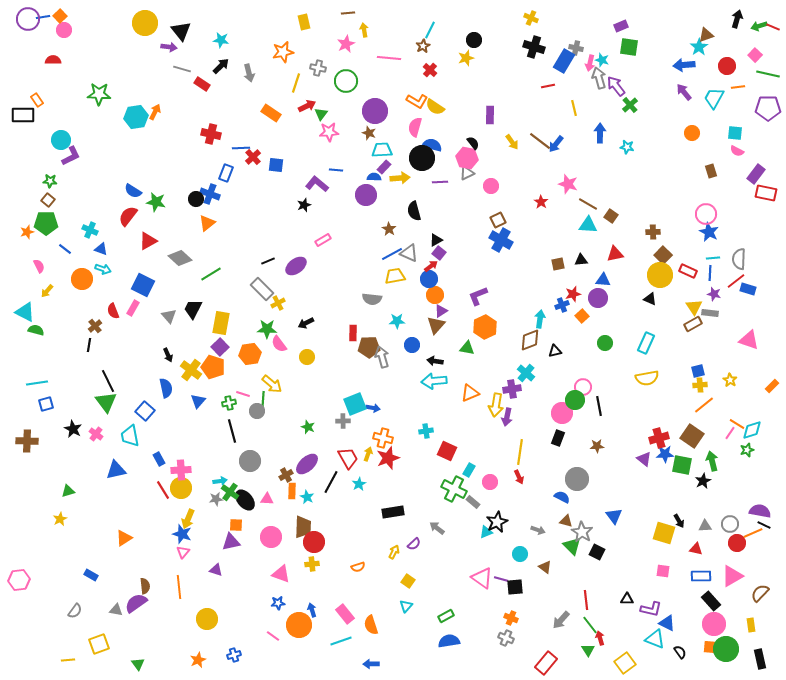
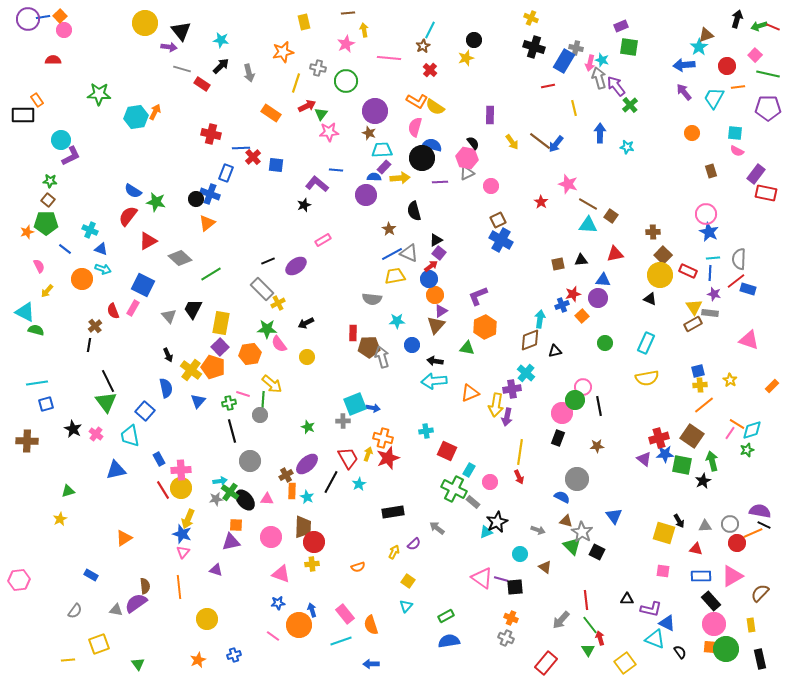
gray circle at (257, 411): moved 3 px right, 4 px down
